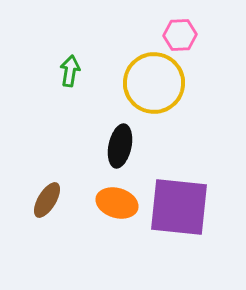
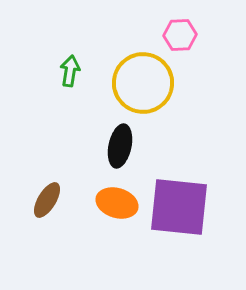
yellow circle: moved 11 px left
